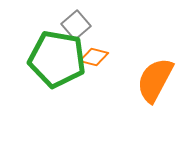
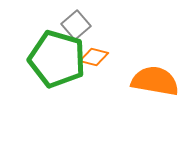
green pentagon: rotated 6 degrees clockwise
orange semicircle: moved 1 px down; rotated 72 degrees clockwise
